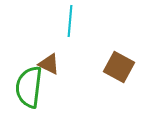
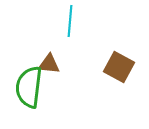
brown triangle: rotated 20 degrees counterclockwise
